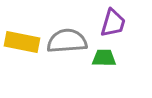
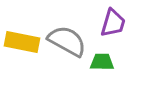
gray semicircle: rotated 33 degrees clockwise
green trapezoid: moved 2 px left, 4 px down
